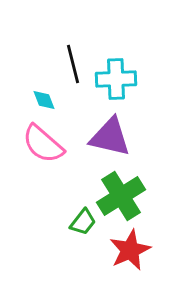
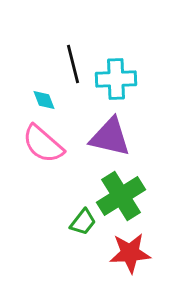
red star: moved 3 px down; rotated 21 degrees clockwise
